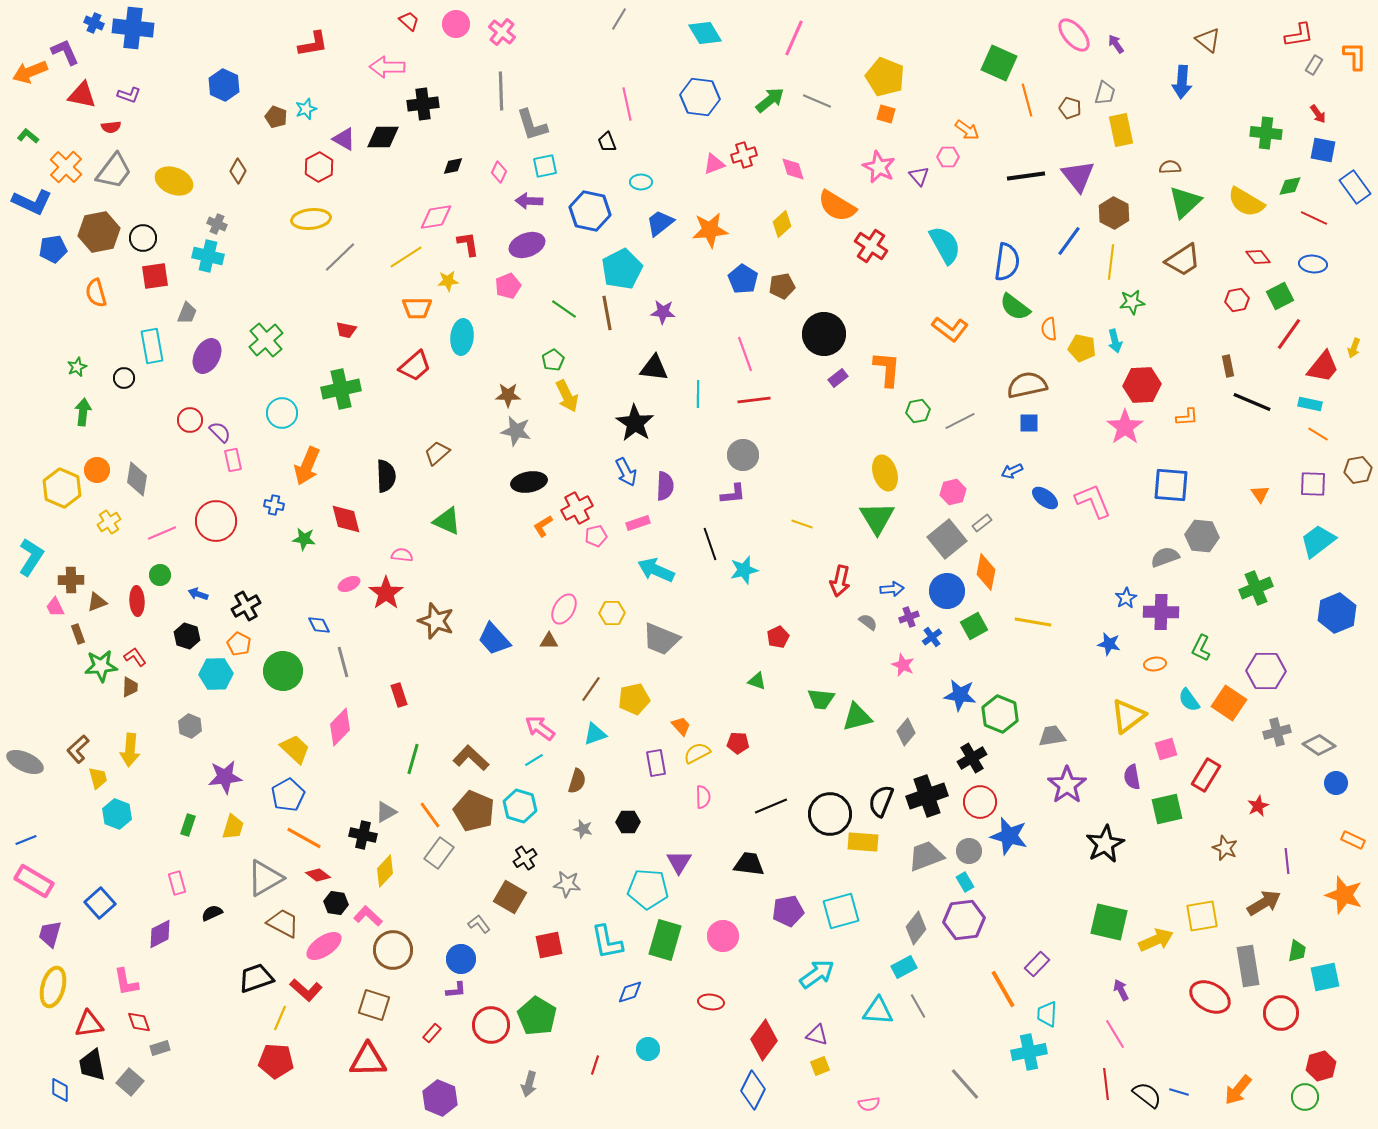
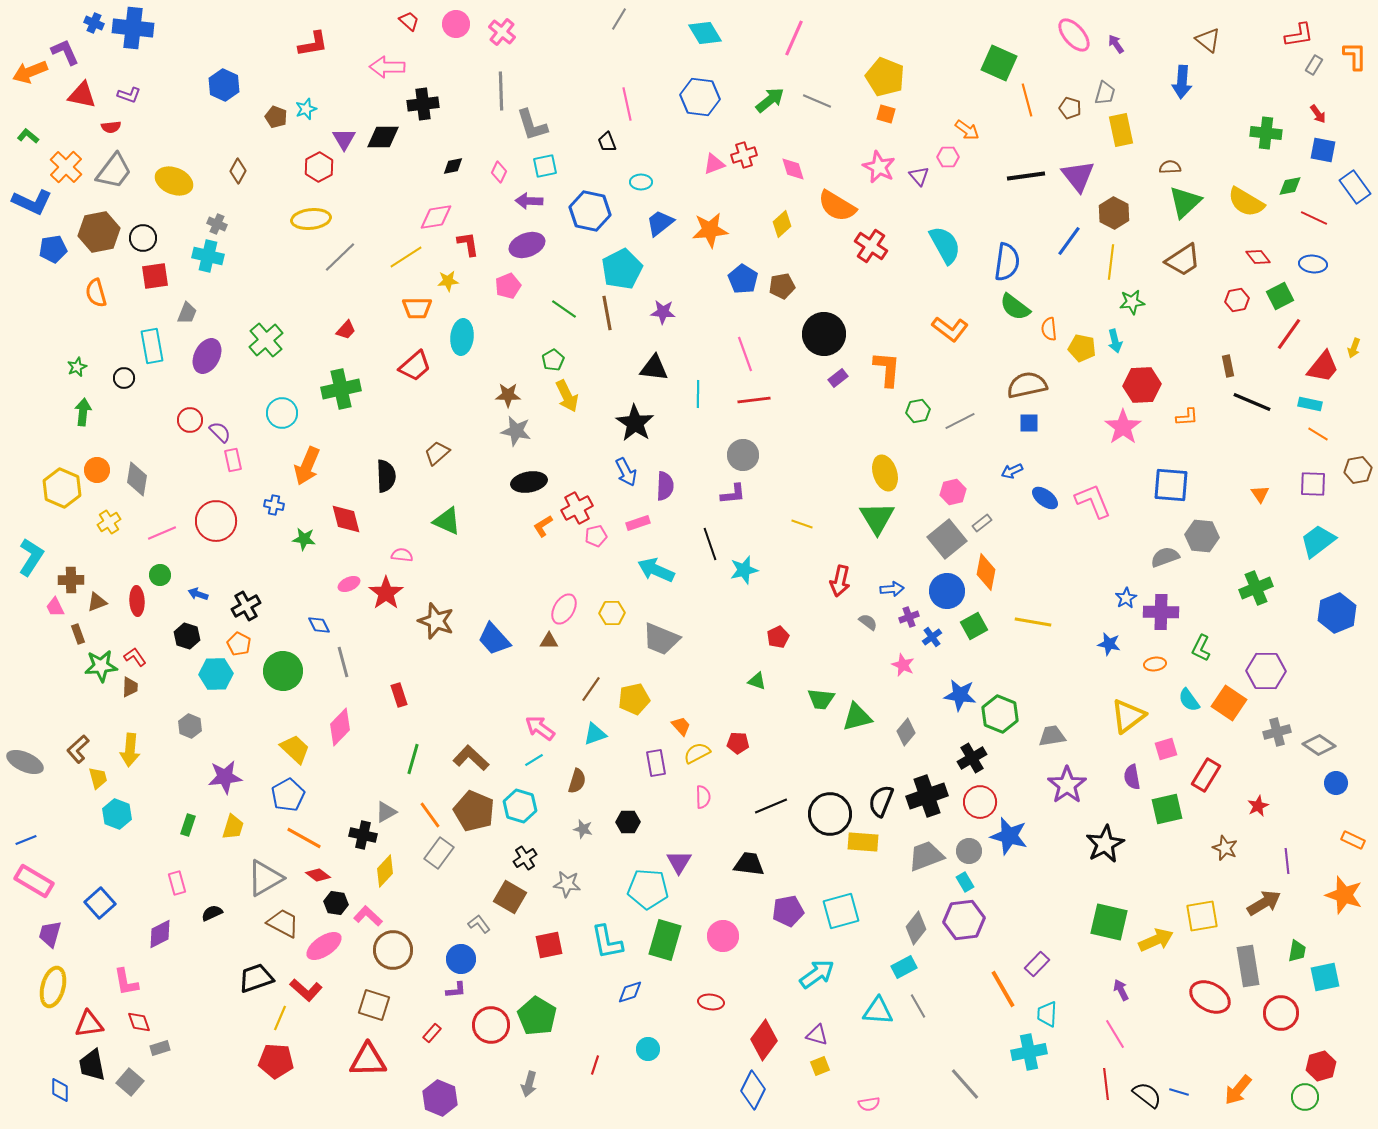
purple triangle at (344, 139): rotated 30 degrees clockwise
red trapezoid at (346, 330): rotated 60 degrees counterclockwise
pink star at (1125, 427): moved 2 px left
